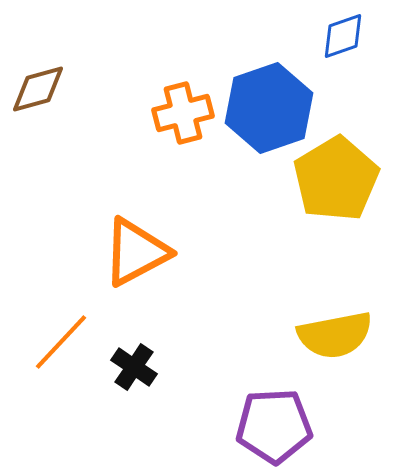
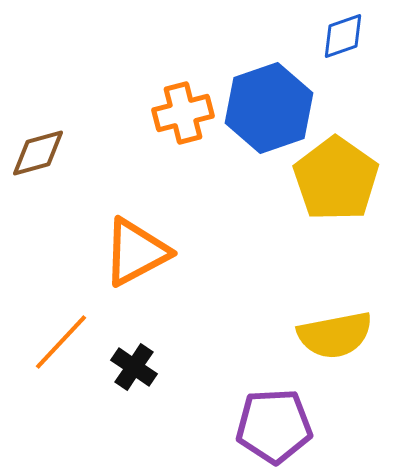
brown diamond: moved 64 px down
yellow pentagon: rotated 6 degrees counterclockwise
